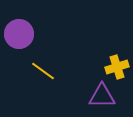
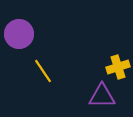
yellow cross: moved 1 px right
yellow line: rotated 20 degrees clockwise
